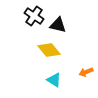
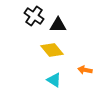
black triangle: rotated 12 degrees counterclockwise
yellow diamond: moved 3 px right
orange arrow: moved 1 px left, 2 px up; rotated 32 degrees clockwise
